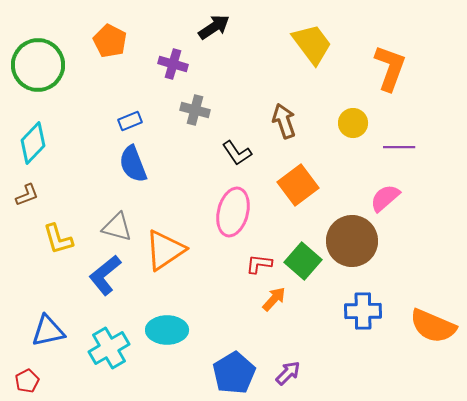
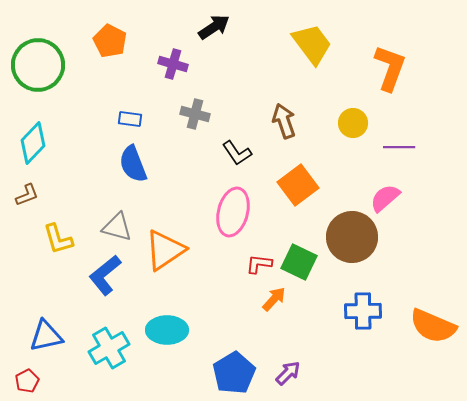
gray cross: moved 4 px down
blue rectangle: moved 2 px up; rotated 30 degrees clockwise
brown circle: moved 4 px up
green square: moved 4 px left, 1 px down; rotated 15 degrees counterclockwise
blue triangle: moved 2 px left, 5 px down
